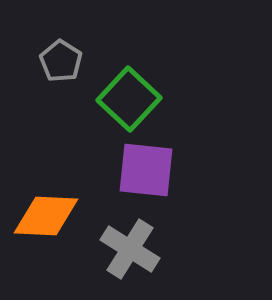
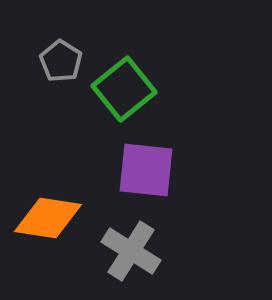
green square: moved 5 px left, 10 px up; rotated 8 degrees clockwise
orange diamond: moved 2 px right, 2 px down; rotated 6 degrees clockwise
gray cross: moved 1 px right, 2 px down
